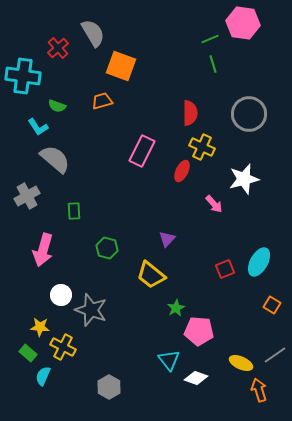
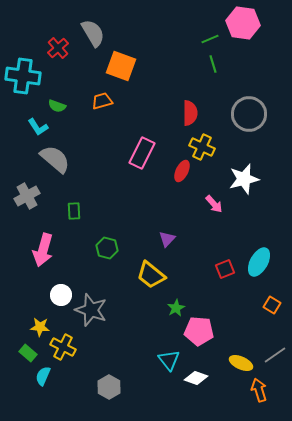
pink rectangle at (142, 151): moved 2 px down
